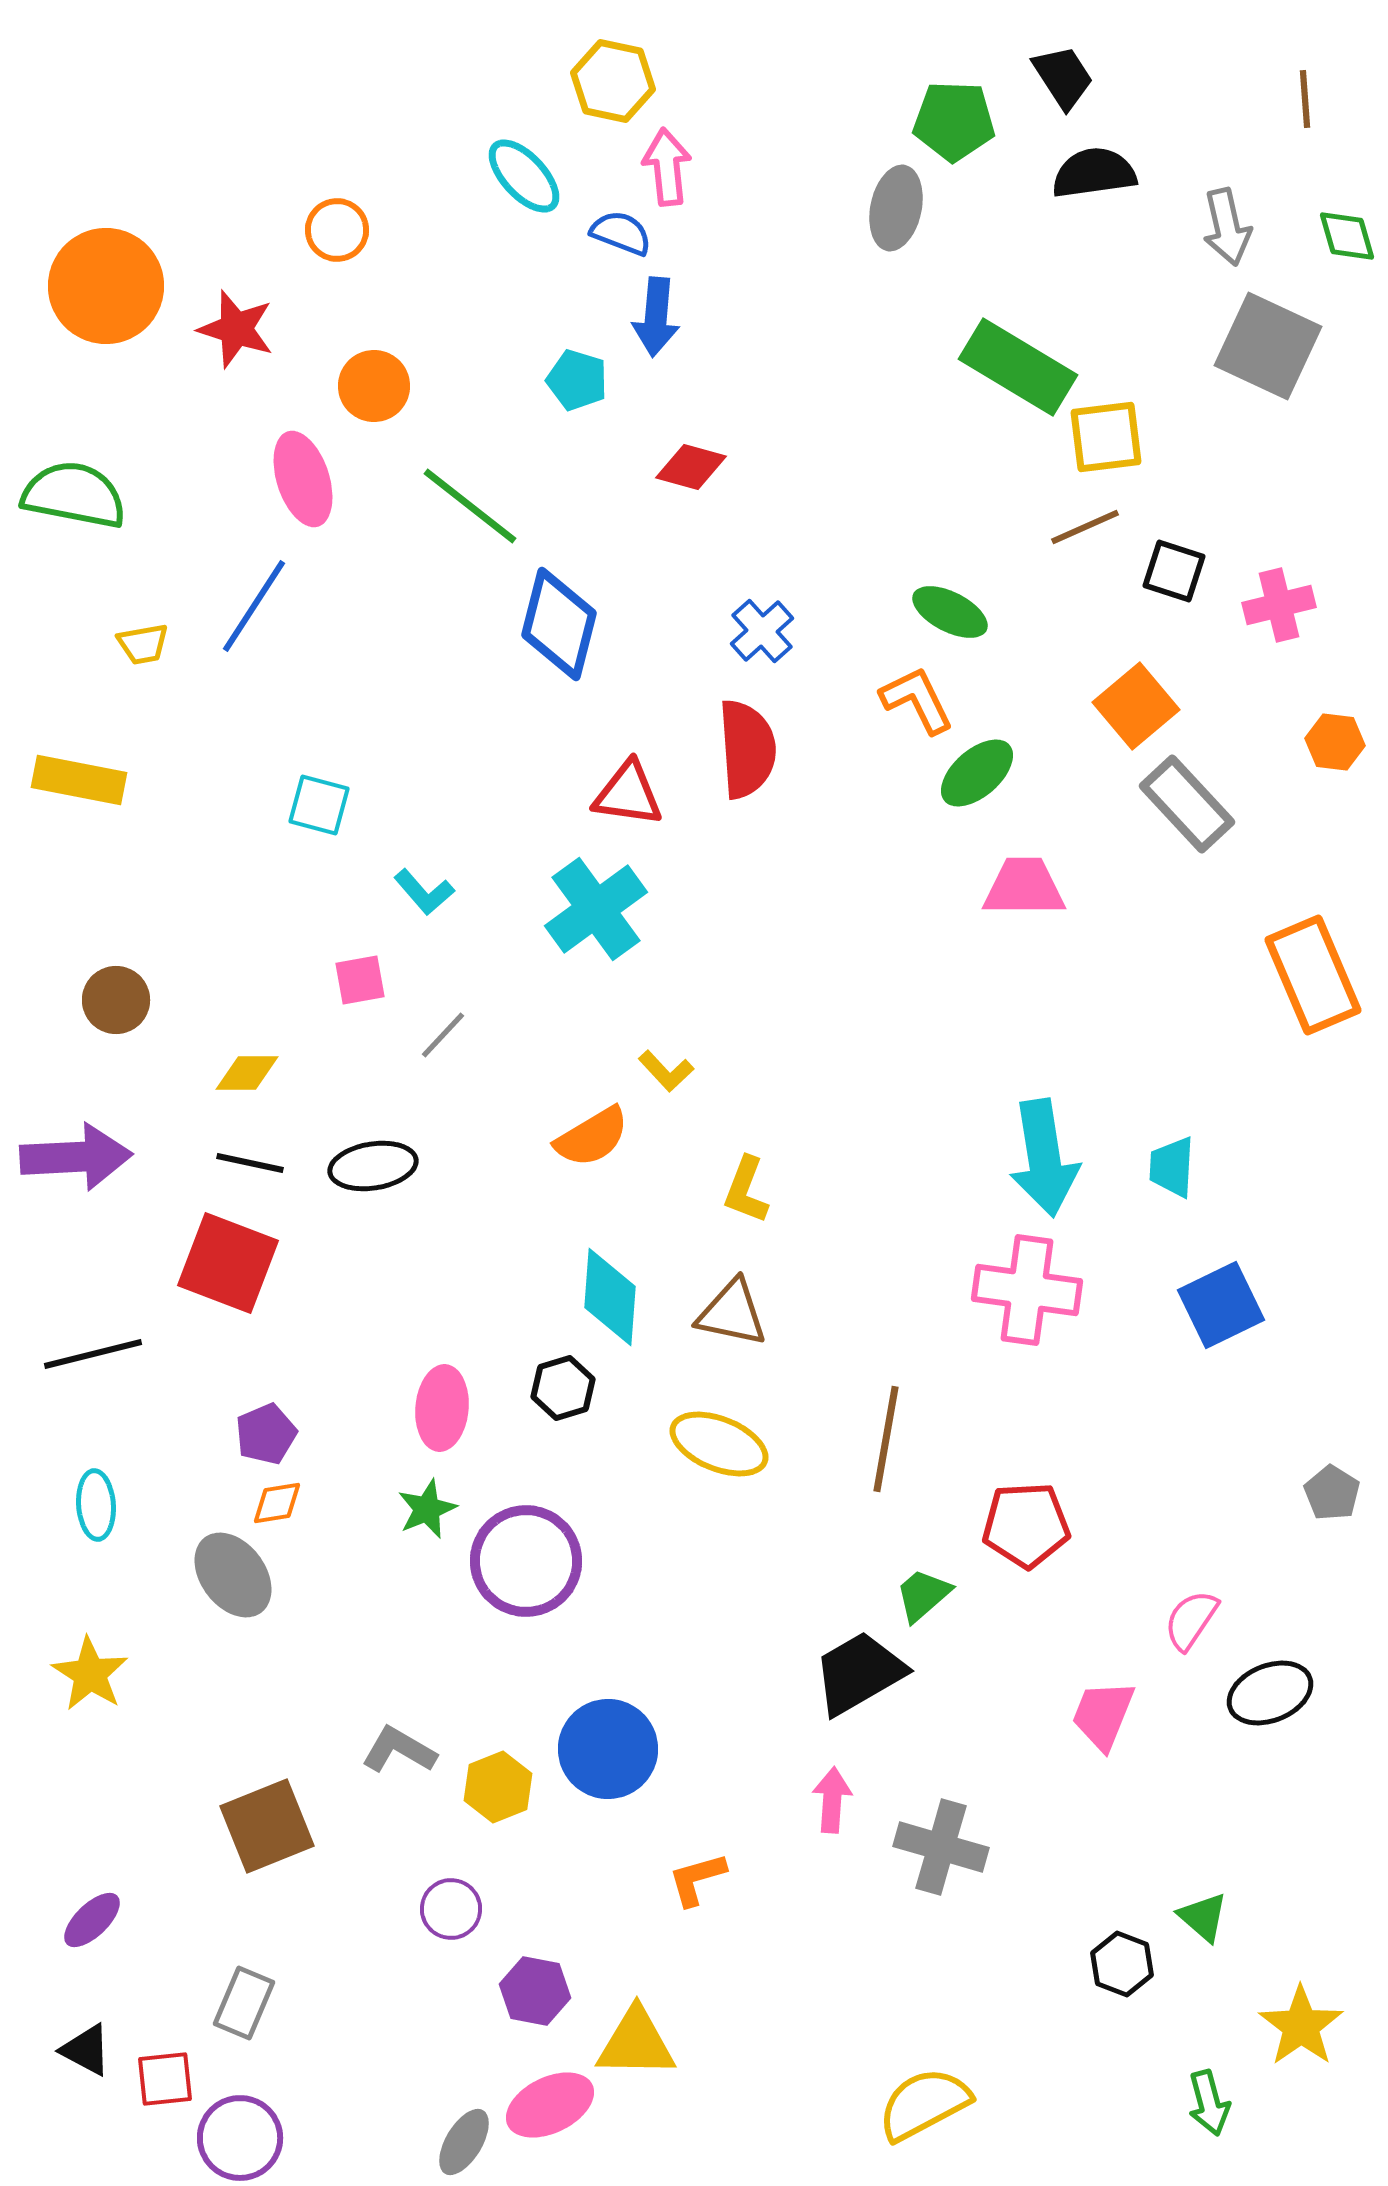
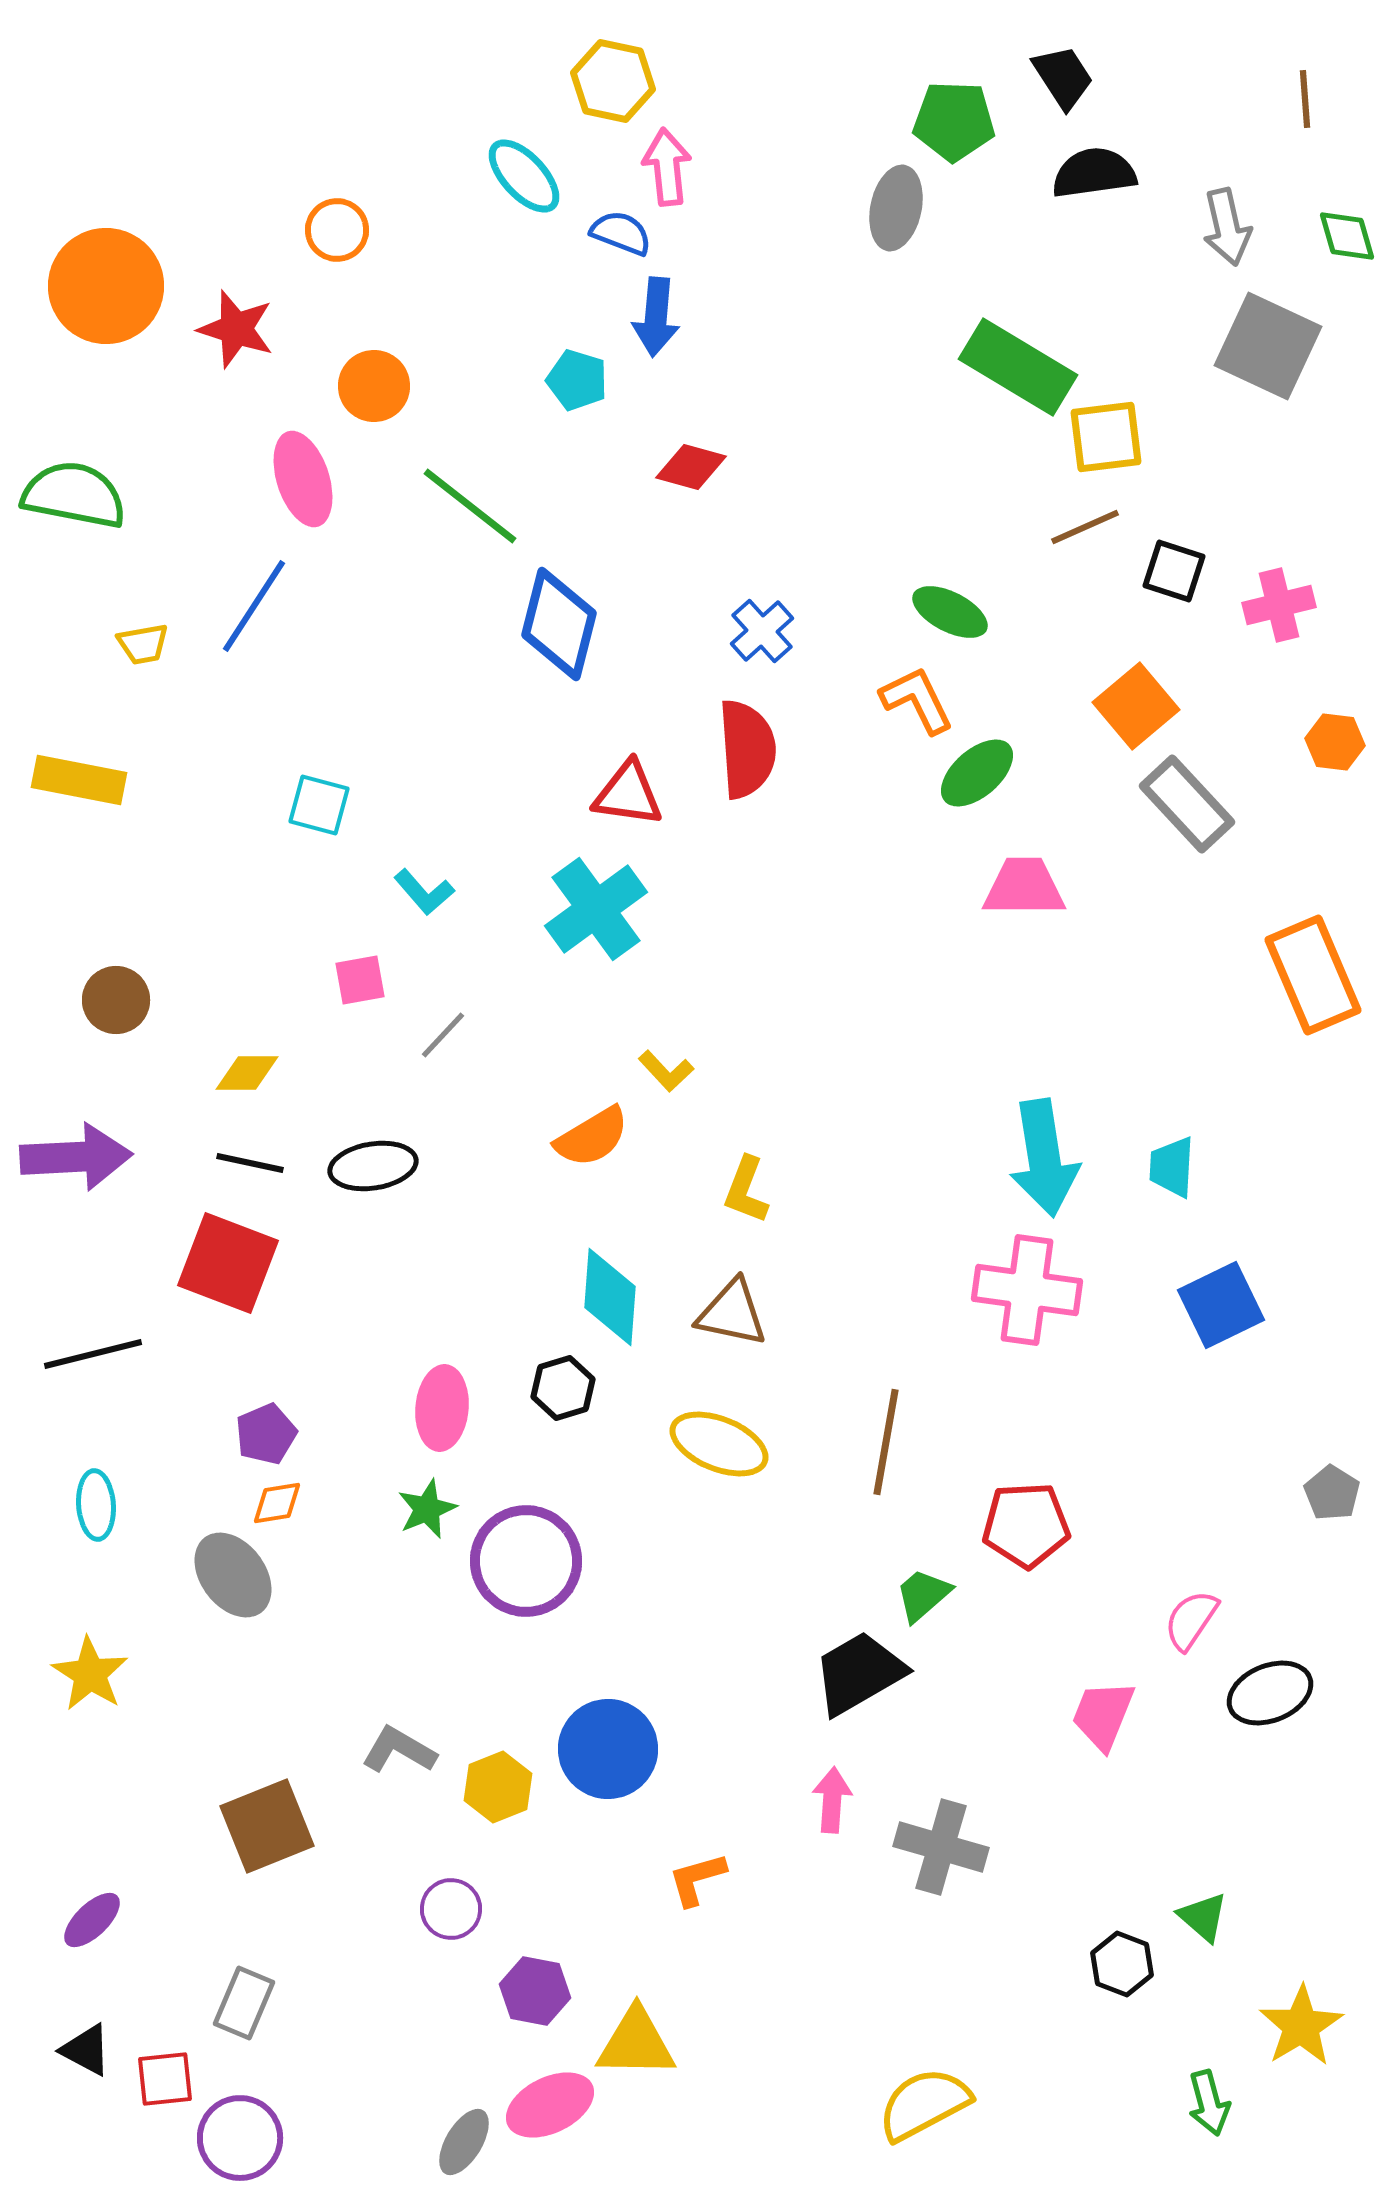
brown line at (886, 1439): moved 3 px down
yellow star at (1301, 2026): rotated 4 degrees clockwise
